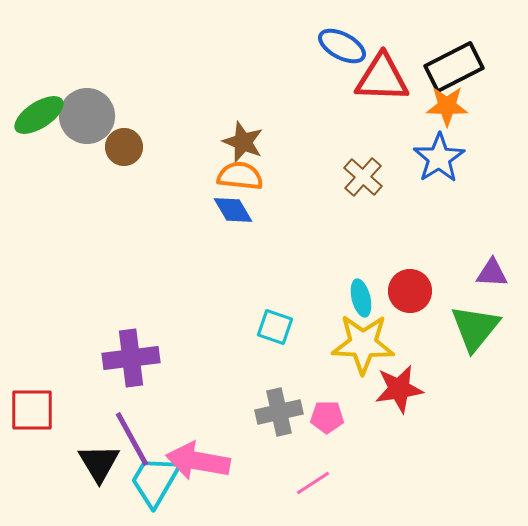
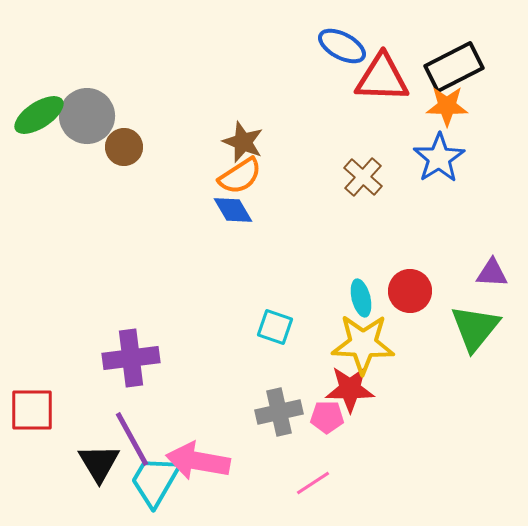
orange semicircle: rotated 141 degrees clockwise
red star: moved 49 px left; rotated 9 degrees clockwise
